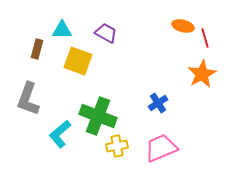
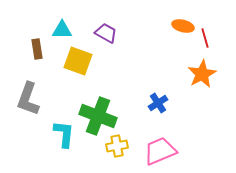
brown rectangle: rotated 24 degrees counterclockwise
cyan L-shape: moved 4 px right; rotated 136 degrees clockwise
pink trapezoid: moved 1 px left, 3 px down
